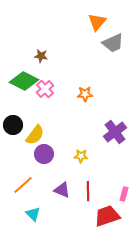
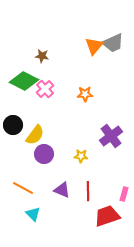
orange triangle: moved 3 px left, 24 px down
brown star: moved 1 px right
purple cross: moved 4 px left, 4 px down
orange line: moved 3 px down; rotated 70 degrees clockwise
